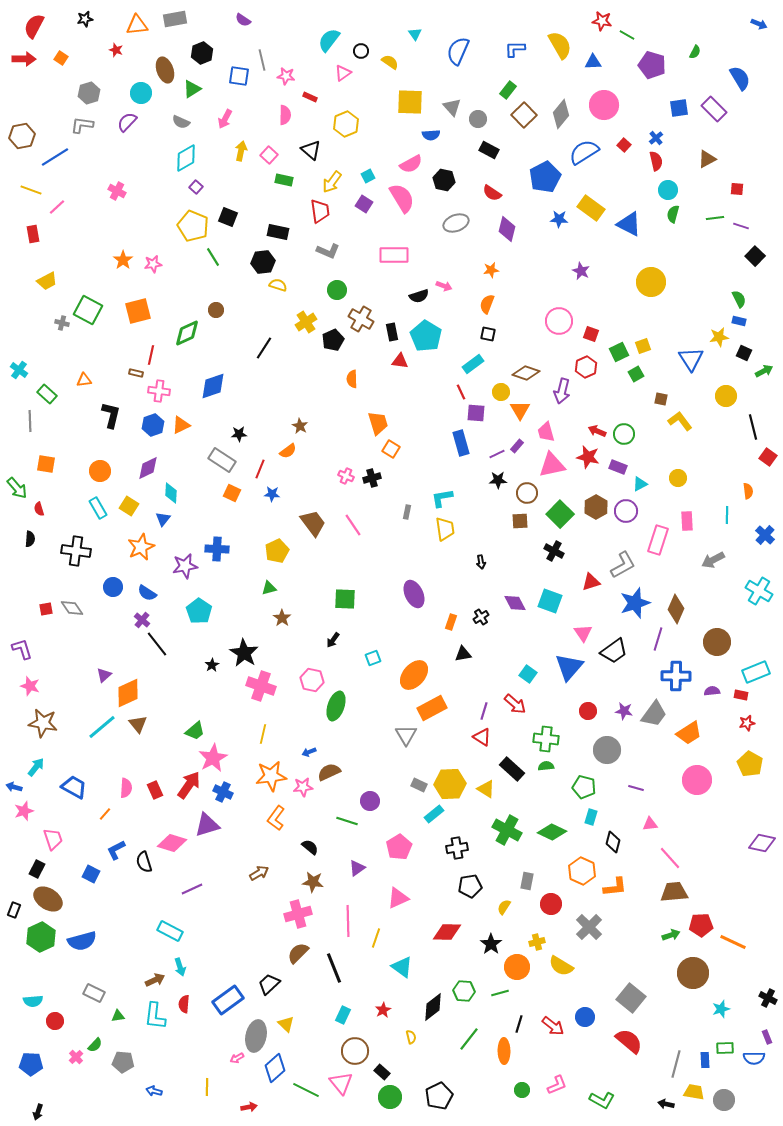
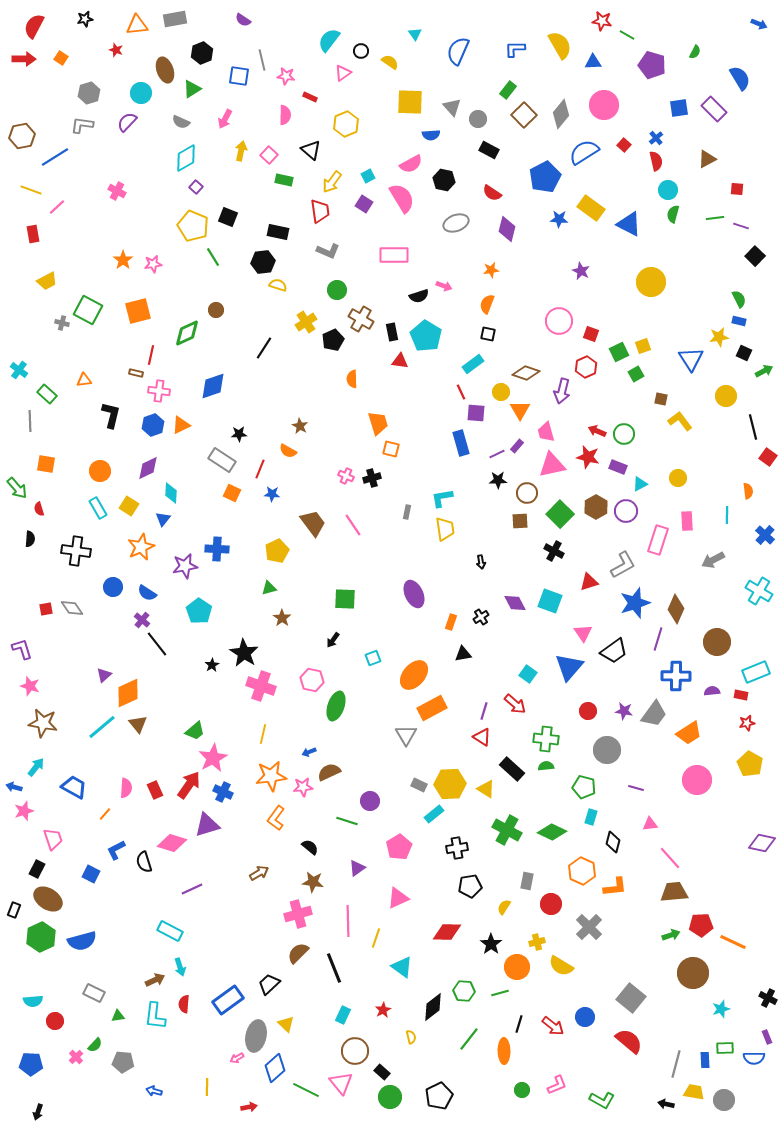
orange square at (391, 449): rotated 18 degrees counterclockwise
orange semicircle at (288, 451): rotated 66 degrees clockwise
red triangle at (591, 582): moved 2 px left
